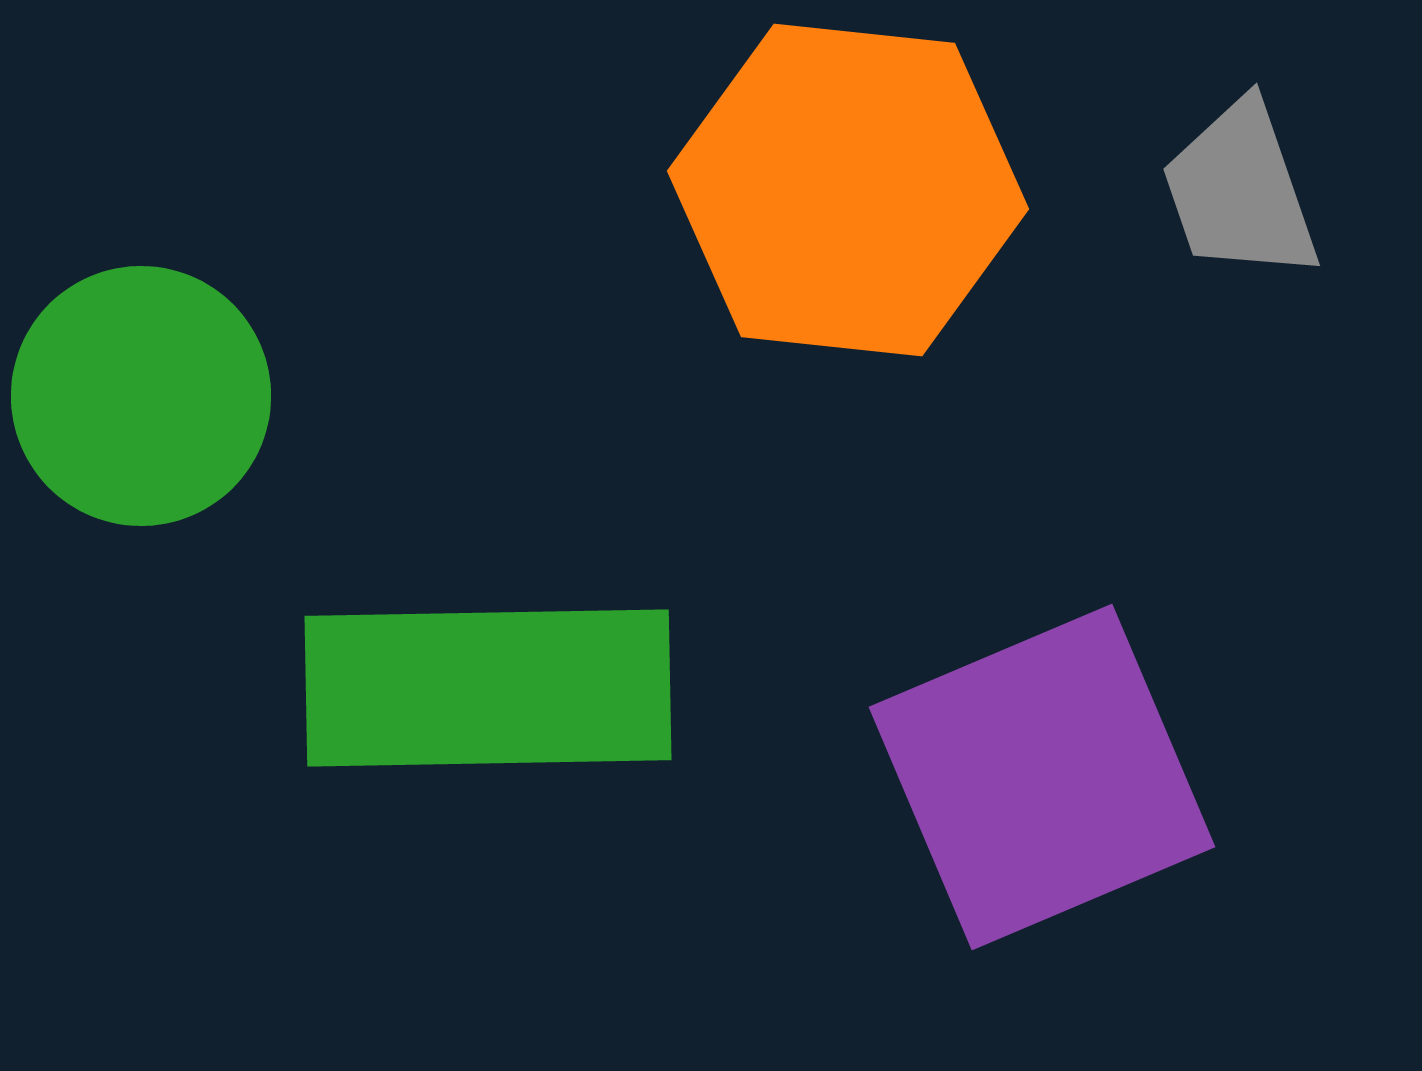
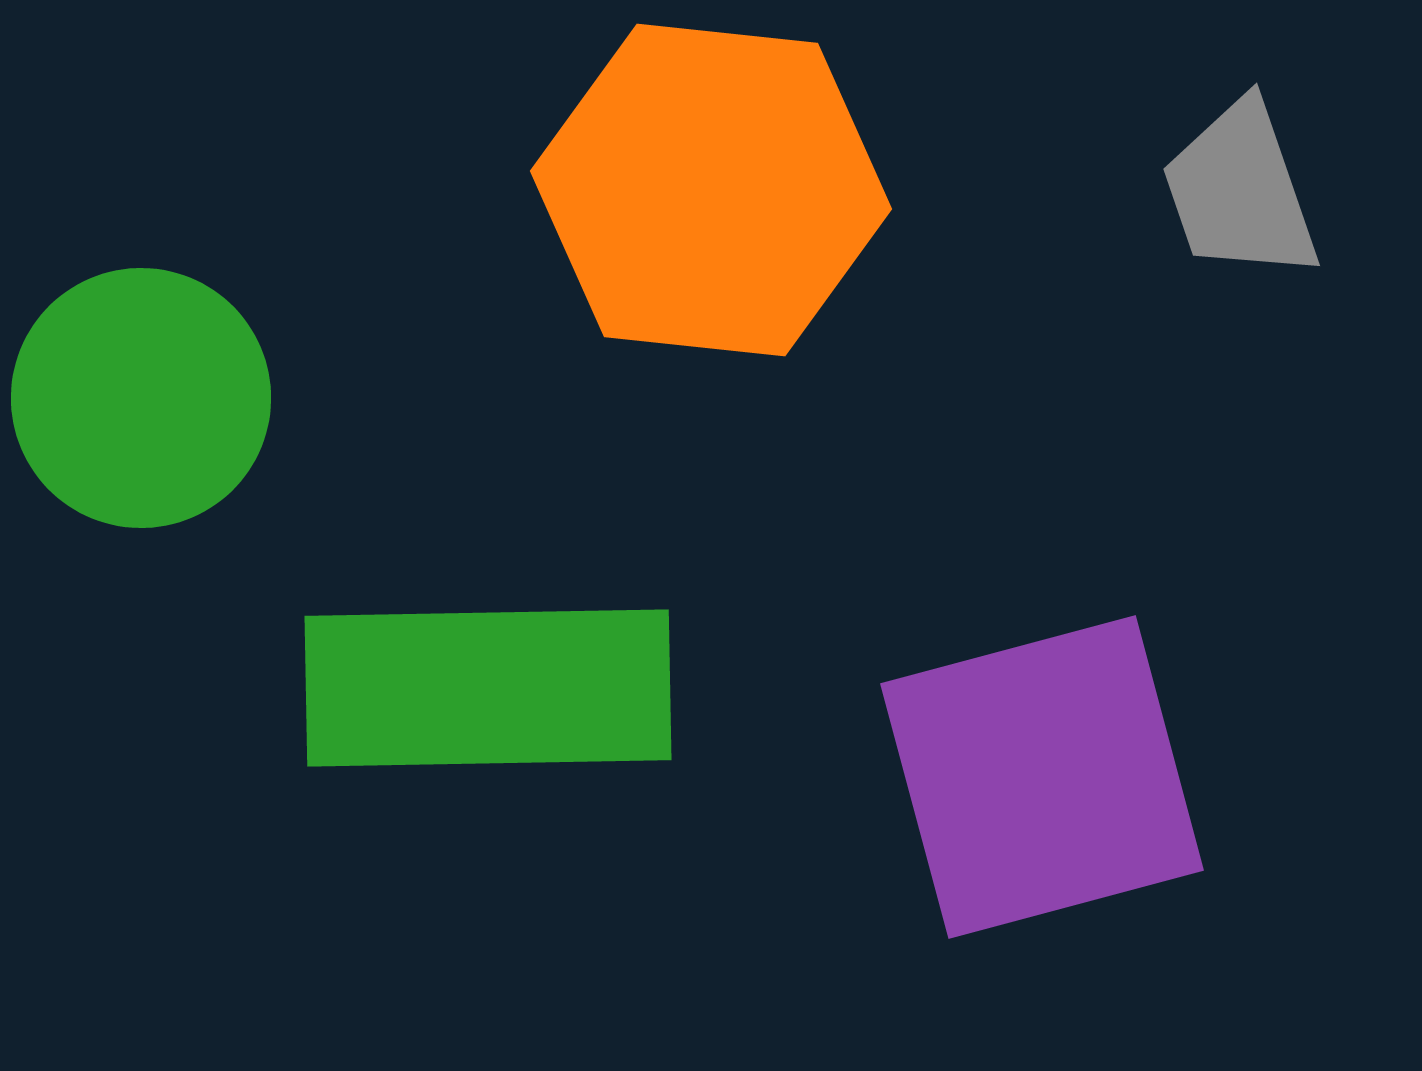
orange hexagon: moved 137 px left
green circle: moved 2 px down
purple square: rotated 8 degrees clockwise
